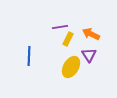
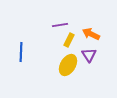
purple line: moved 2 px up
yellow rectangle: moved 1 px right, 1 px down
blue line: moved 8 px left, 4 px up
yellow ellipse: moved 3 px left, 2 px up
